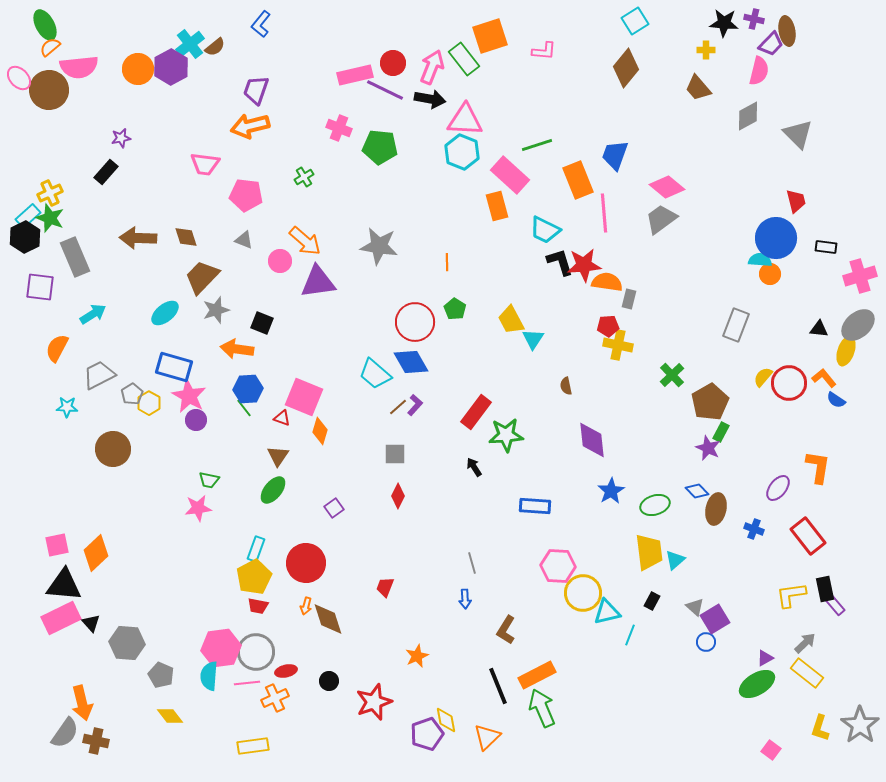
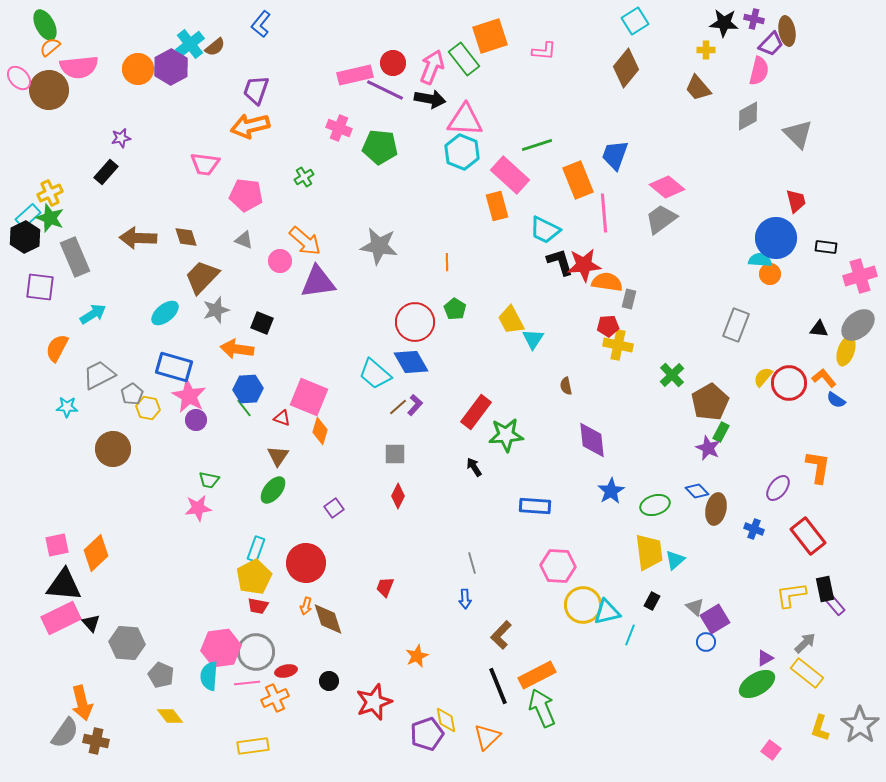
pink square at (304, 397): moved 5 px right
yellow hexagon at (149, 403): moved 1 px left, 5 px down; rotated 20 degrees counterclockwise
yellow circle at (583, 593): moved 12 px down
brown L-shape at (506, 630): moved 5 px left, 5 px down; rotated 12 degrees clockwise
